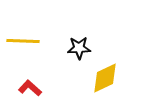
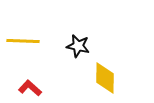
black star: moved 1 px left, 2 px up; rotated 15 degrees clockwise
yellow diamond: rotated 64 degrees counterclockwise
